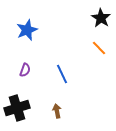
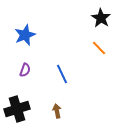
blue star: moved 2 px left, 5 px down
black cross: moved 1 px down
